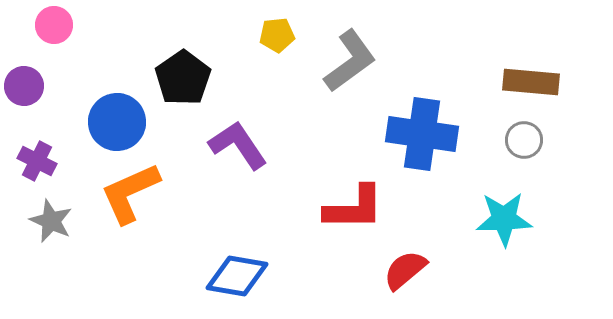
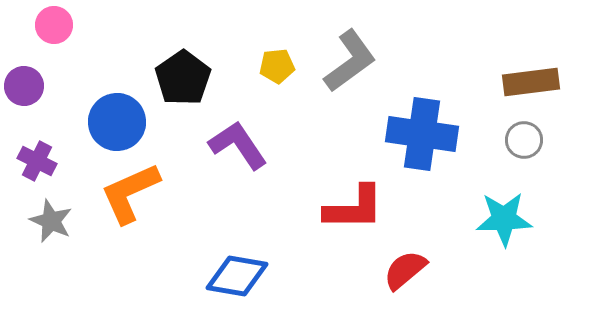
yellow pentagon: moved 31 px down
brown rectangle: rotated 12 degrees counterclockwise
